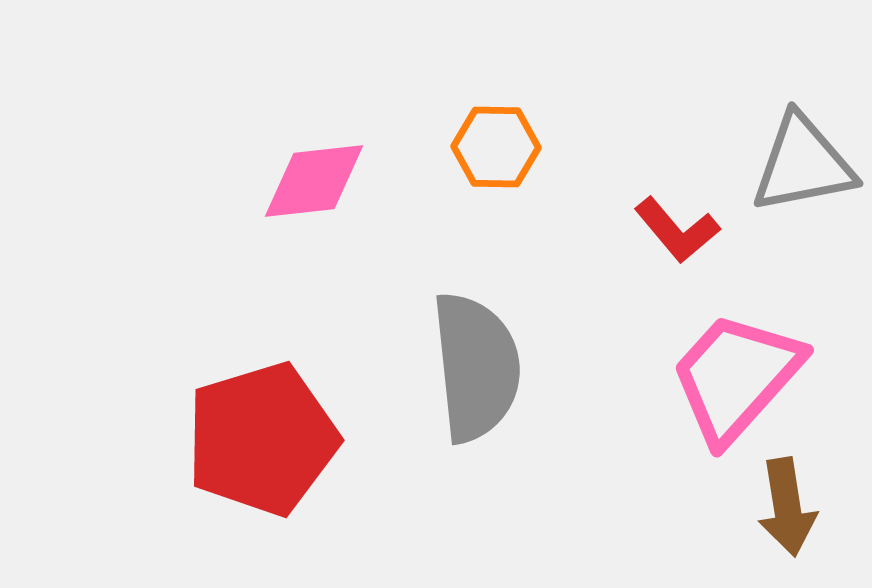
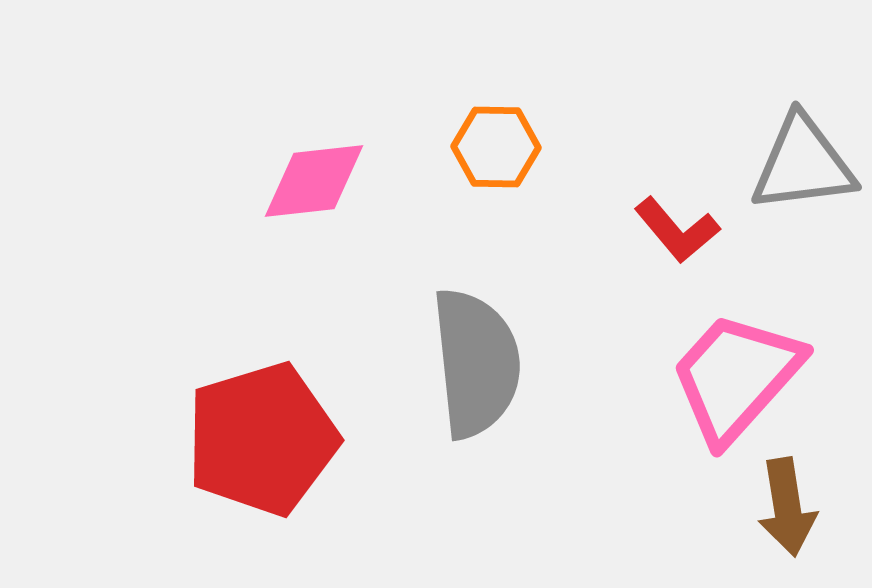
gray triangle: rotated 4 degrees clockwise
gray semicircle: moved 4 px up
